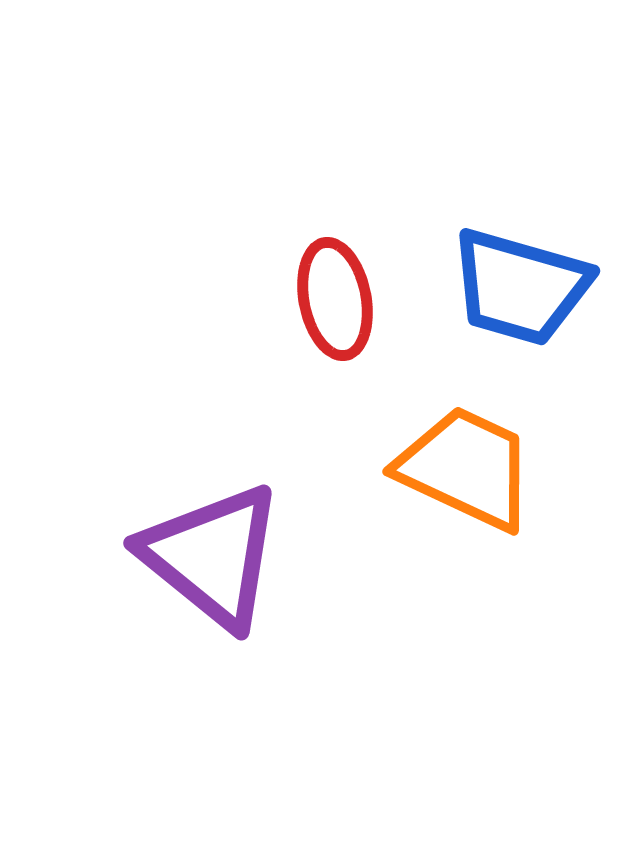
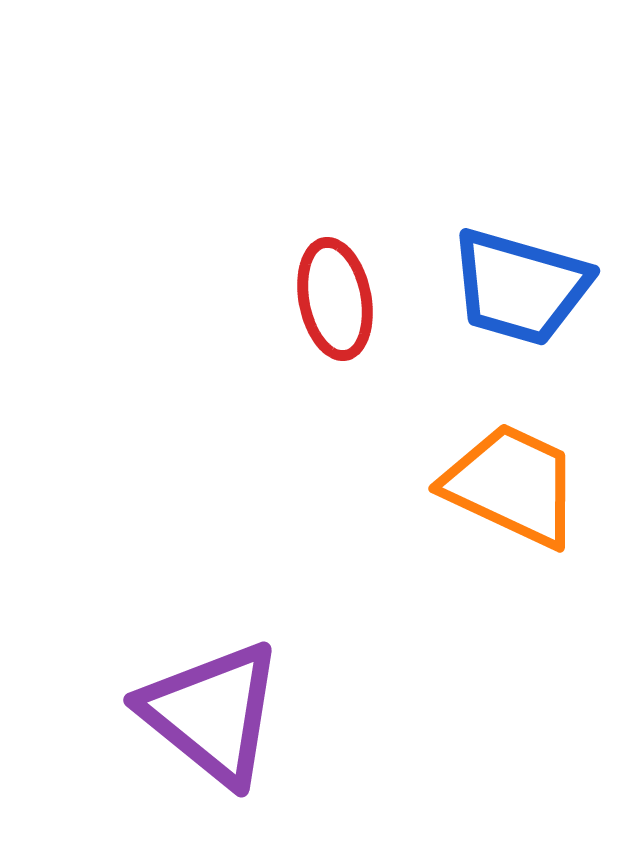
orange trapezoid: moved 46 px right, 17 px down
purple triangle: moved 157 px down
